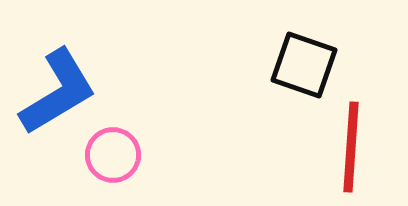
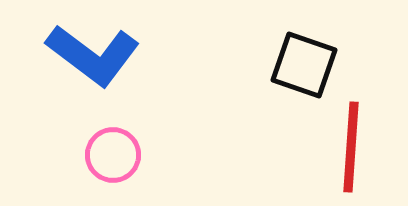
blue L-shape: moved 35 px right, 37 px up; rotated 68 degrees clockwise
